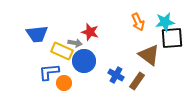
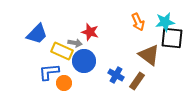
blue trapezoid: rotated 40 degrees counterclockwise
black square: rotated 10 degrees clockwise
